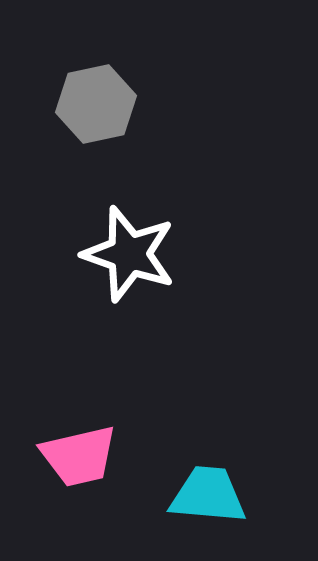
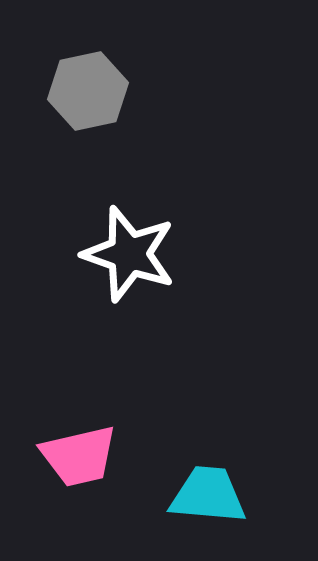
gray hexagon: moved 8 px left, 13 px up
